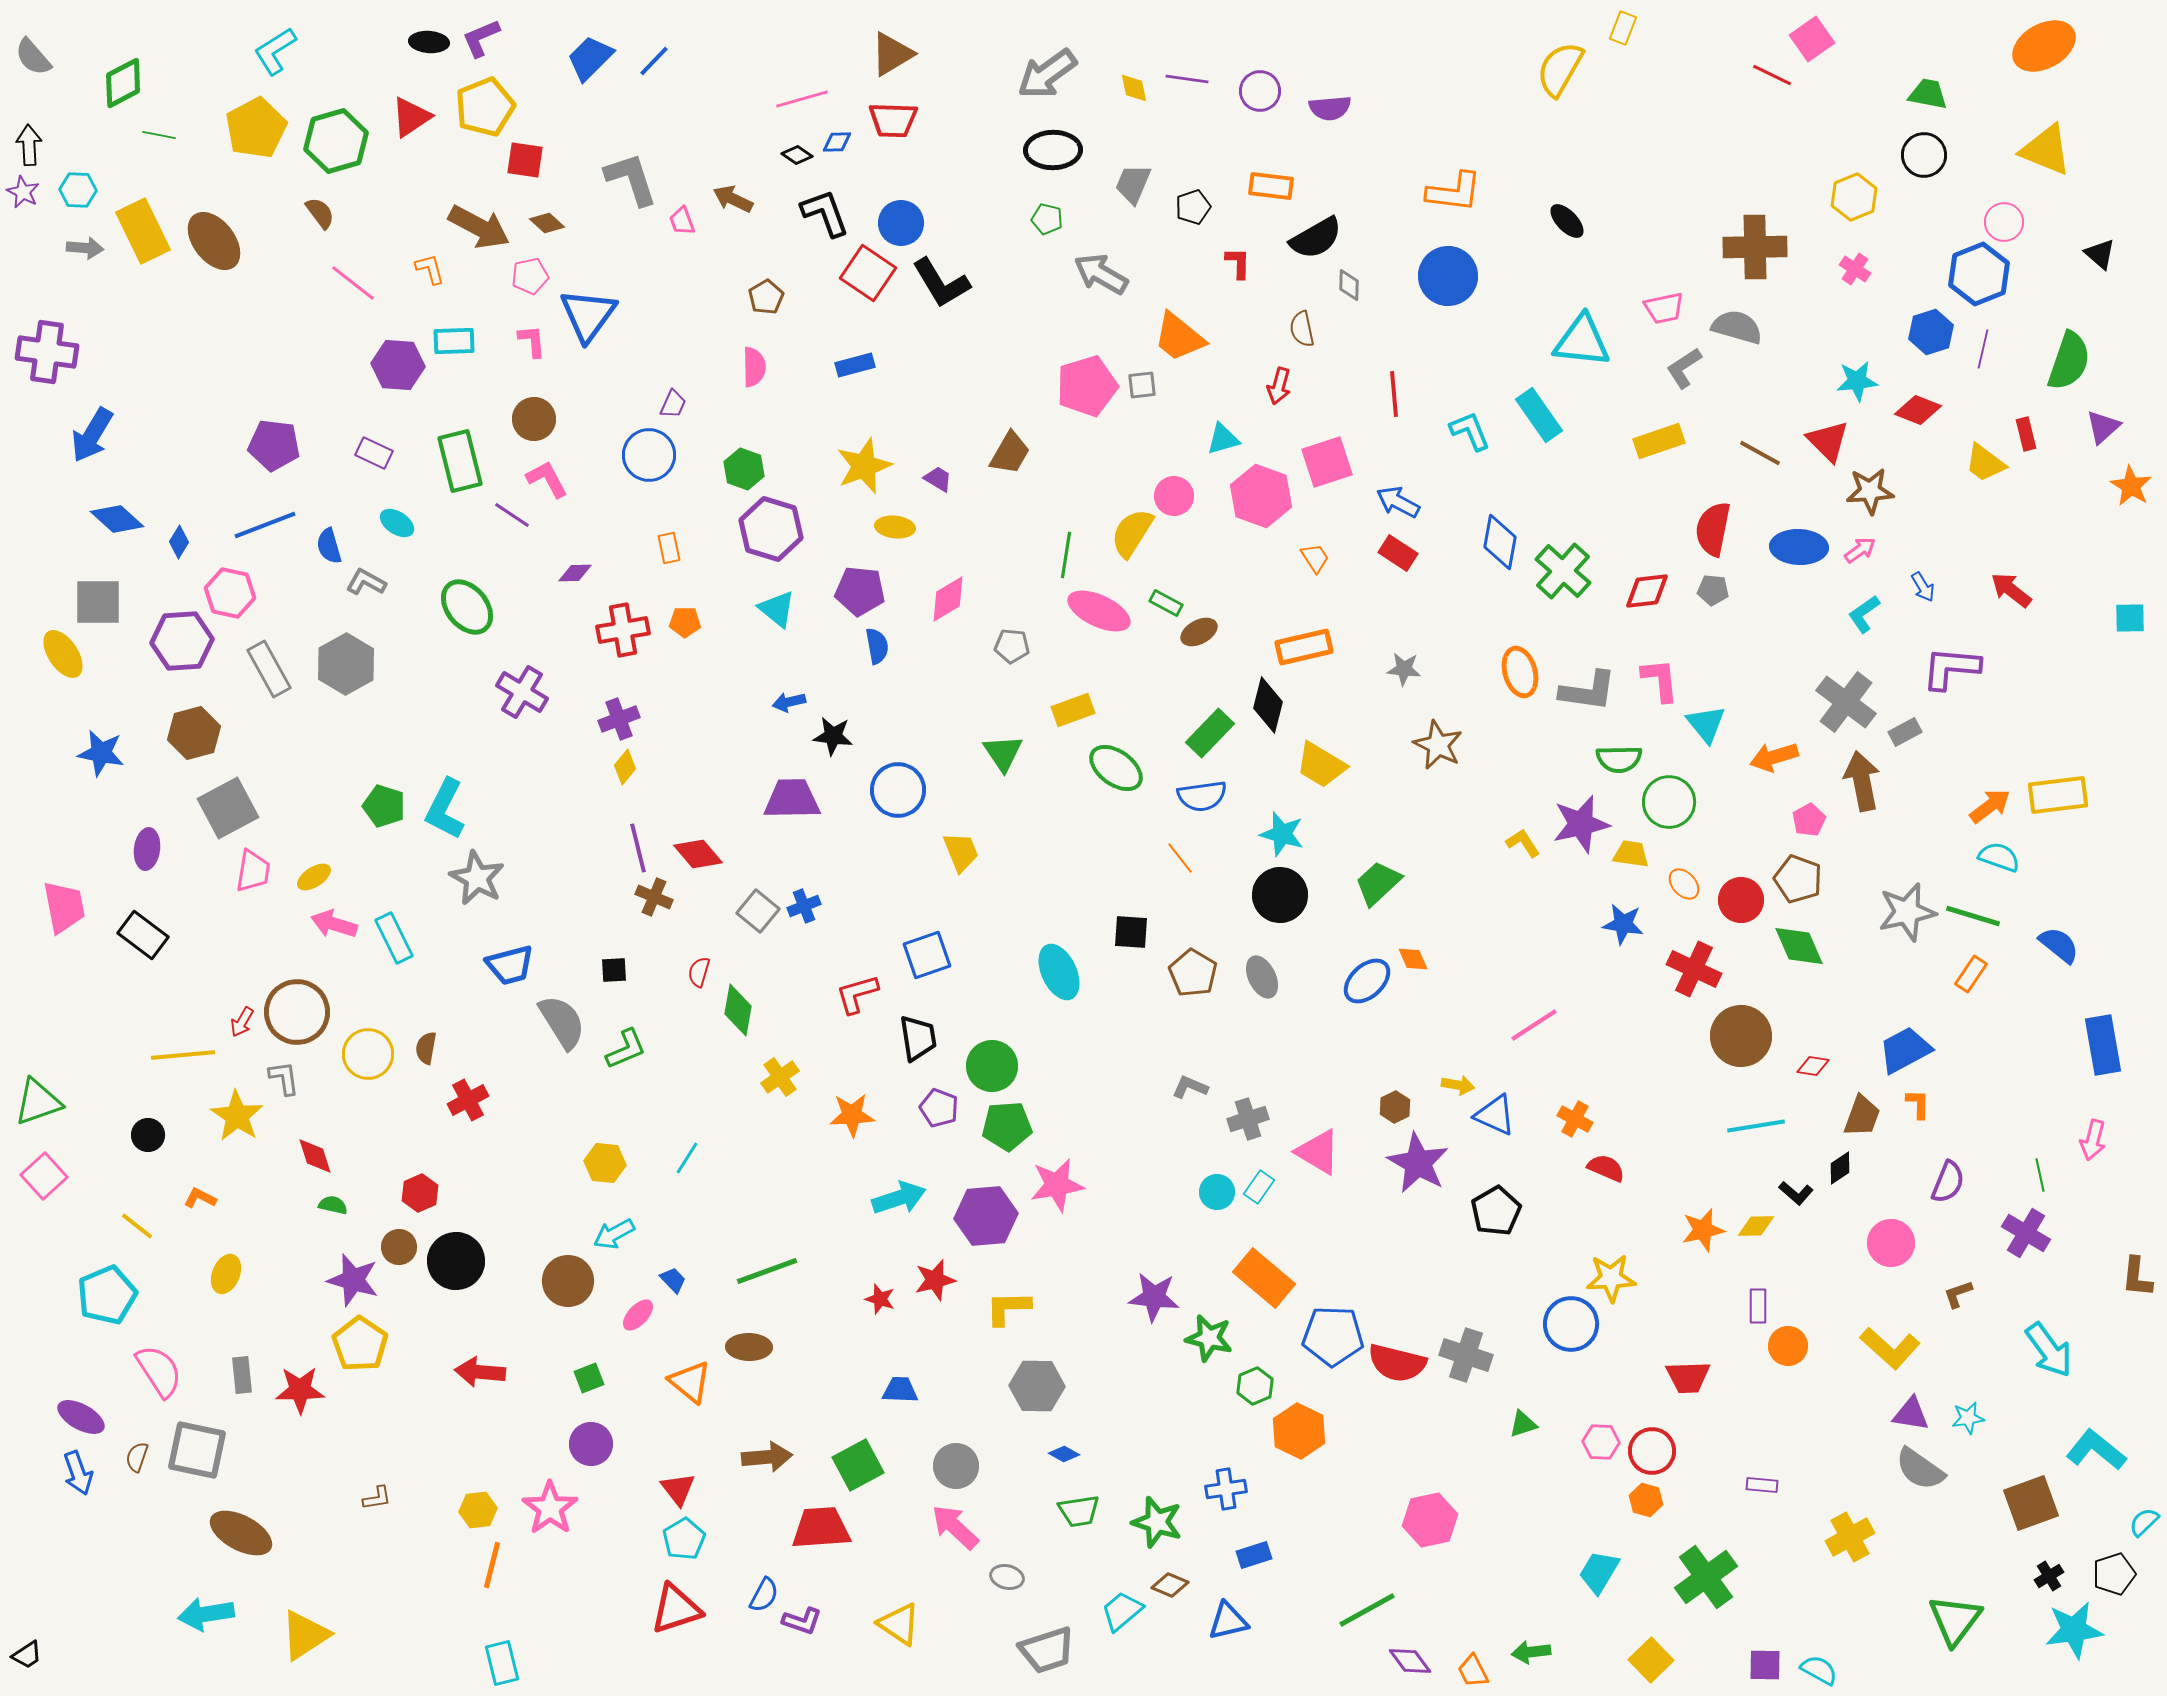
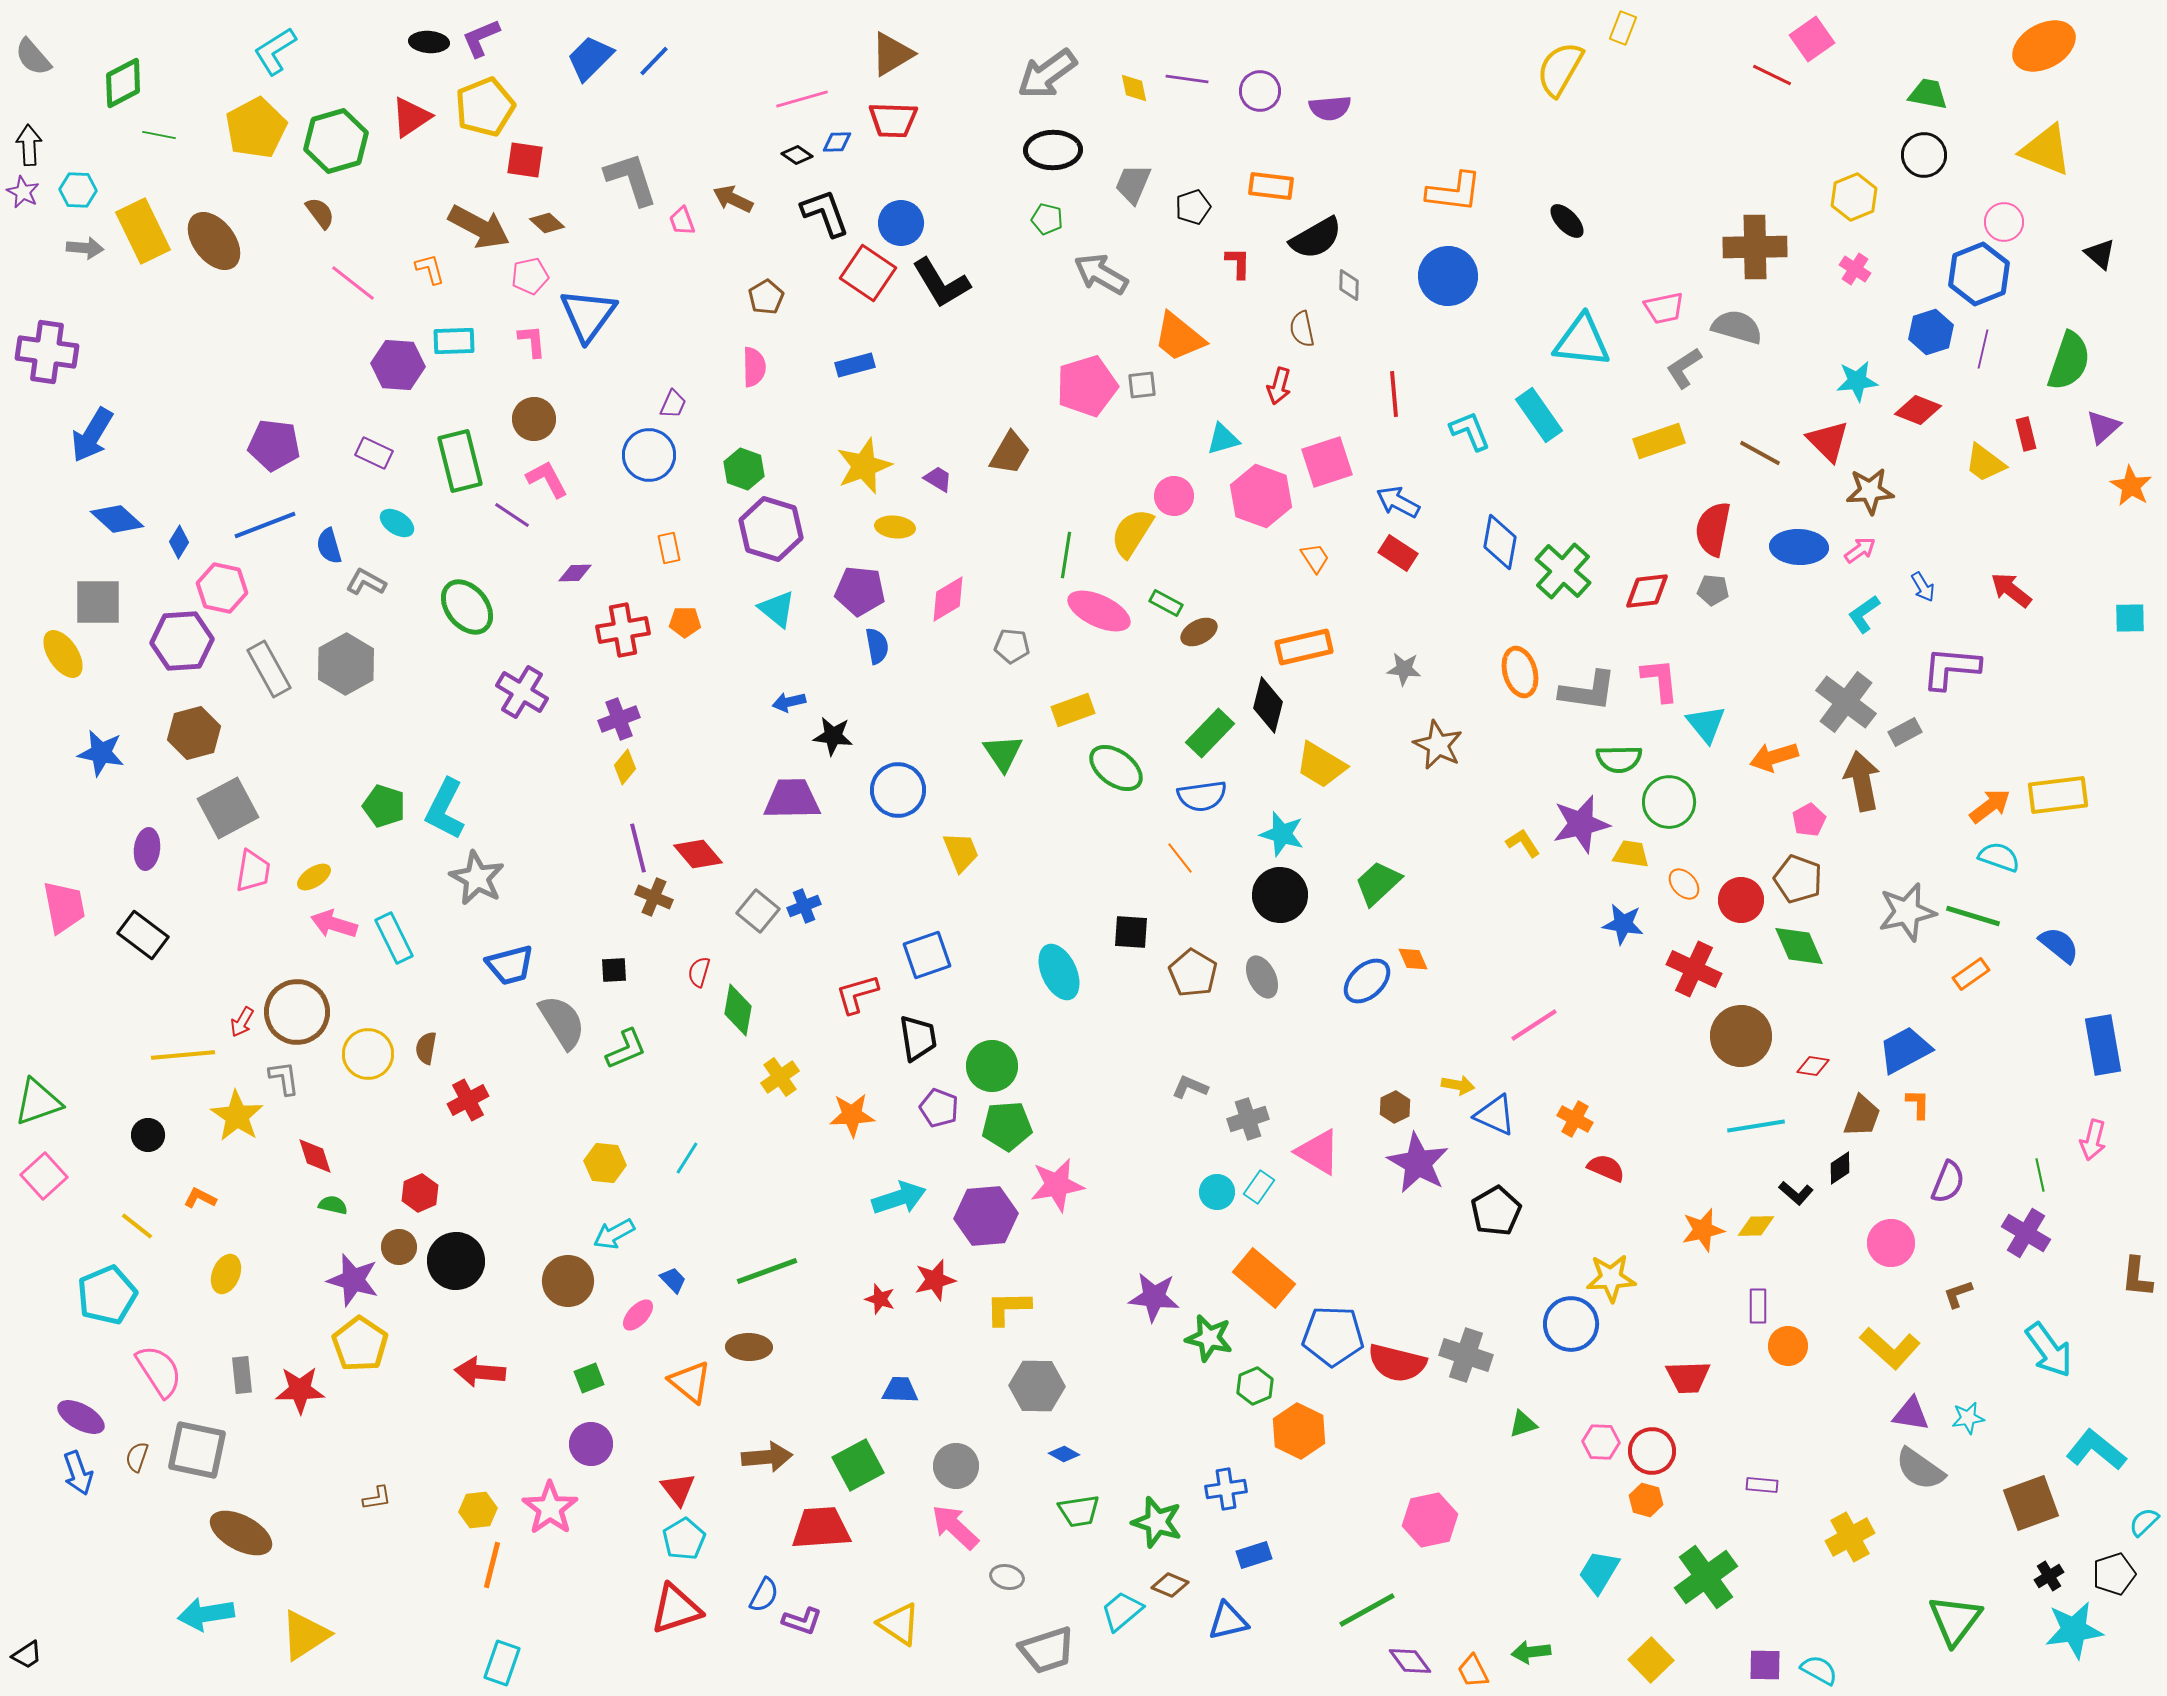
pink hexagon at (230, 593): moved 8 px left, 5 px up
orange rectangle at (1971, 974): rotated 21 degrees clockwise
cyan rectangle at (502, 1663): rotated 33 degrees clockwise
